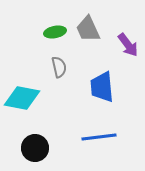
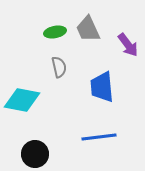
cyan diamond: moved 2 px down
black circle: moved 6 px down
